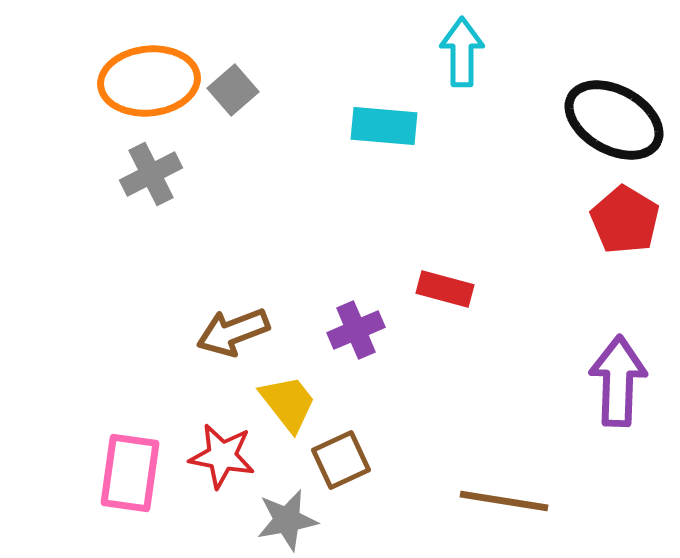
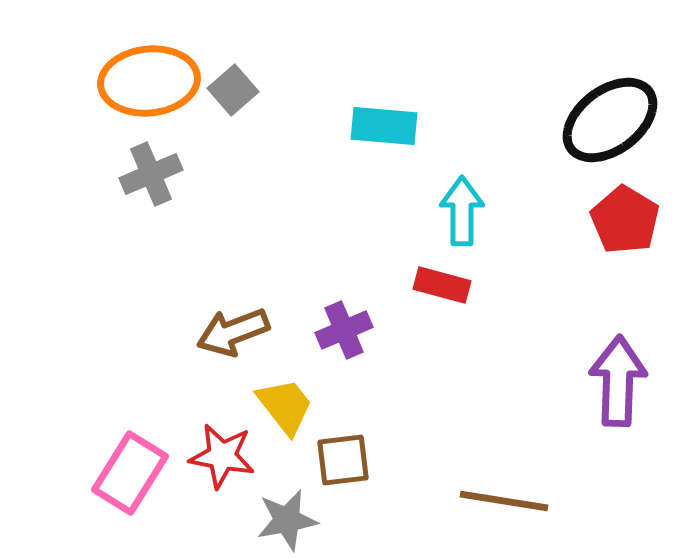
cyan arrow: moved 159 px down
black ellipse: moved 4 px left; rotated 66 degrees counterclockwise
gray cross: rotated 4 degrees clockwise
red rectangle: moved 3 px left, 4 px up
purple cross: moved 12 px left
yellow trapezoid: moved 3 px left, 3 px down
brown square: moved 2 px right; rotated 18 degrees clockwise
pink rectangle: rotated 24 degrees clockwise
